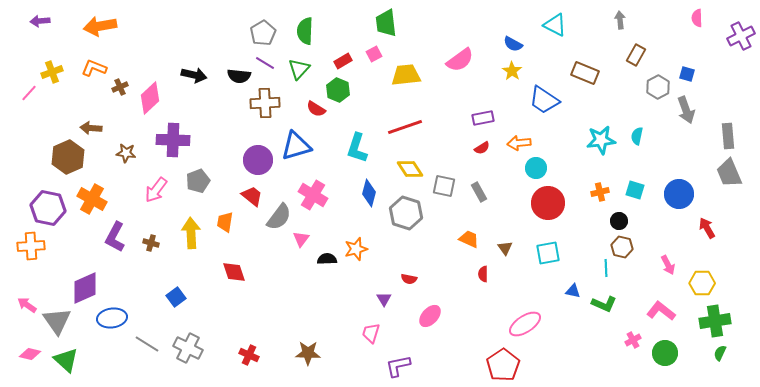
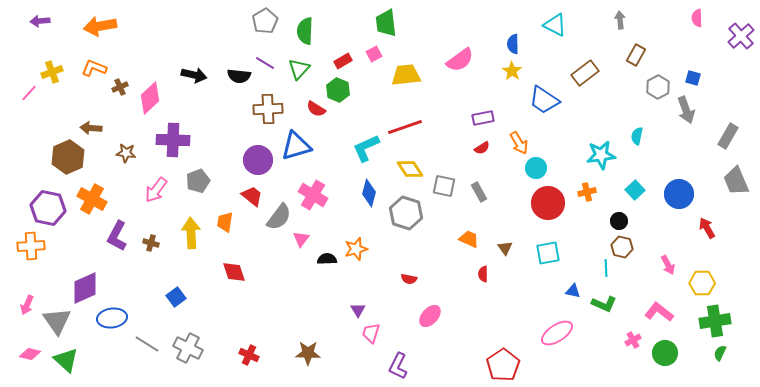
gray pentagon at (263, 33): moved 2 px right, 12 px up
purple cross at (741, 36): rotated 16 degrees counterclockwise
blue semicircle at (513, 44): rotated 60 degrees clockwise
brown rectangle at (585, 73): rotated 60 degrees counterclockwise
blue square at (687, 74): moved 6 px right, 4 px down
brown cross at (265, 103): moved 3 px right, 6 px down
gray rectangle at (728, 136): rotated 35 degrees clockwise
cyan star at (601, 140): moved 15 px down
orange arrow at (519, 143): rotated 115 degrees counterclockwise
cyan L-shape at (357, 148): moved 9 px right; rotated 48 degrees clockwise
gray trapezoid at (729, 173): moved 7 px right, 8 px down
cyan square at (635, 190): rotated 30 degrees clockwise
orange cross at (600, 192): moved 13 px left
purple L-shape at (115, 237): moved 2 px right, 1 px up
purple triangle at (384, 299): moved 26 px left, 11 px down
pink arrow at (27, 305): rotated 102 degrees counterclockwise
pink L-shape at (661, 311): moved 2 px left, 1 px down
pink ellipse at (525, 324): moved 32 px right, 9 px down
purple L-shape at (398, 366): rotated 52 degrees counterclockwise
